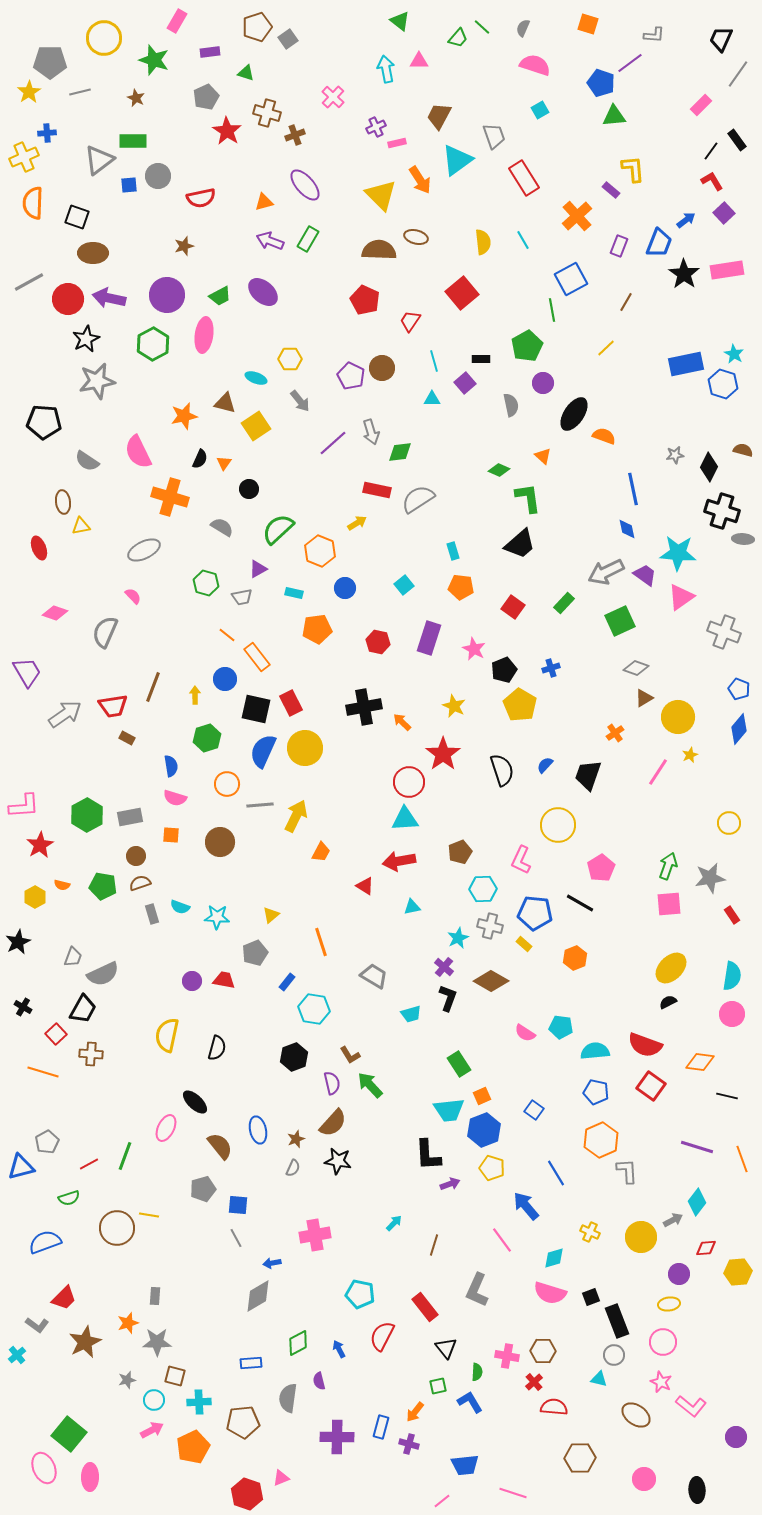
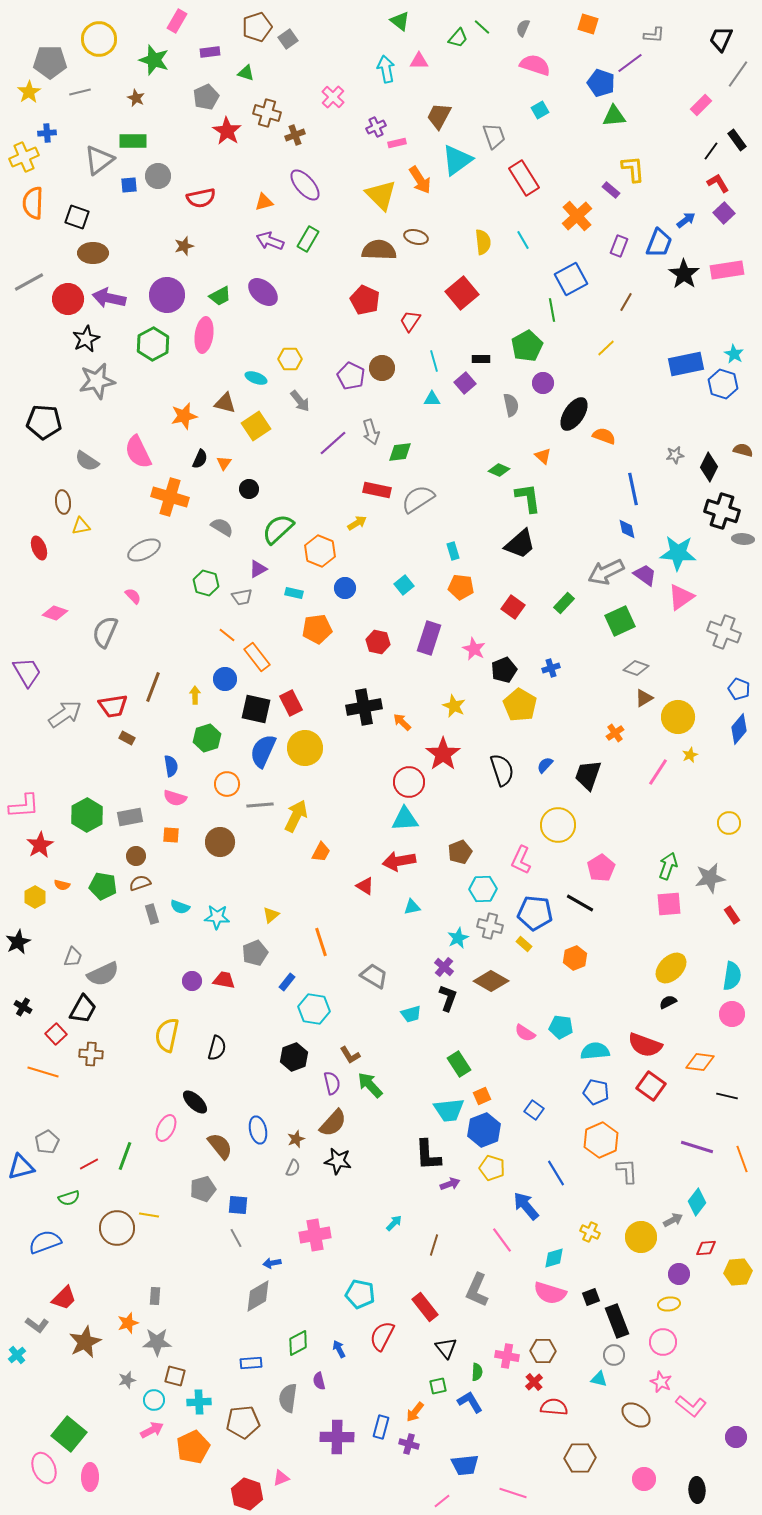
yellow circle at (104, 38): moved 5 px left, 1 px down
red L-shape at (712, 181): moved 6 px right, 2 px down
